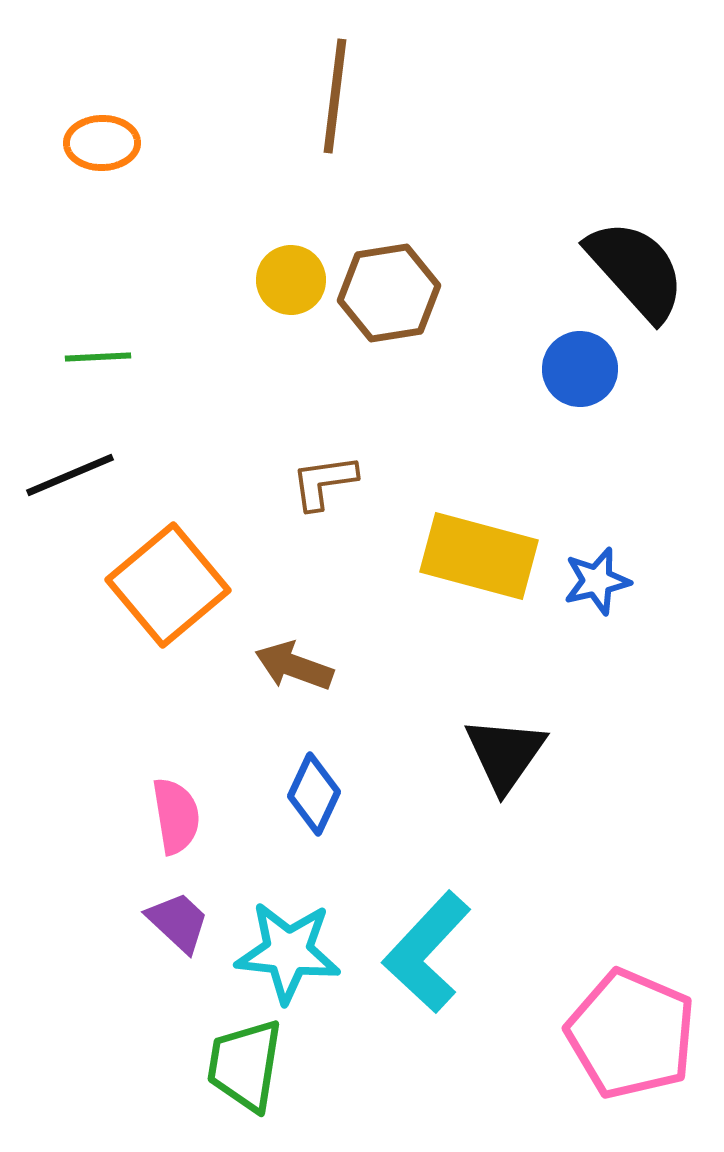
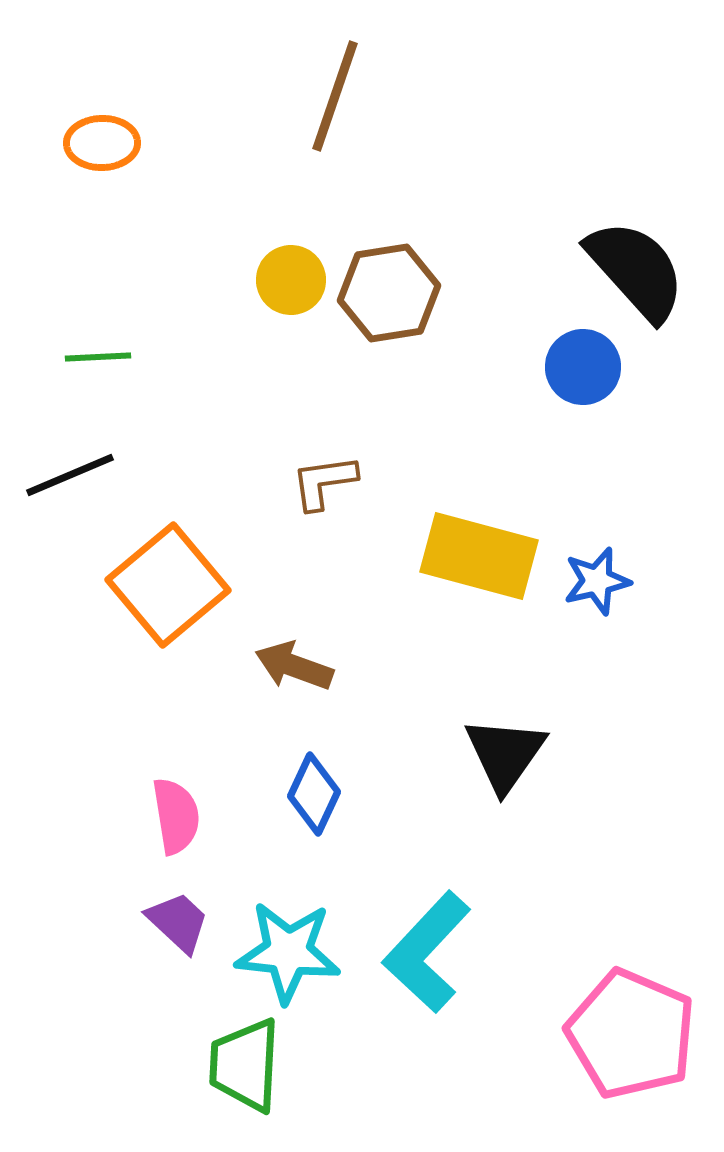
brown line: rotated 12 degrees clockwise
blue circle: moved 3 px right, 2 px up
green trapezoid: rotated 6 degrees counterclockwise
